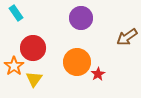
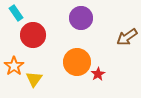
red circle: moved 13 px up
